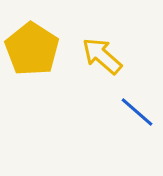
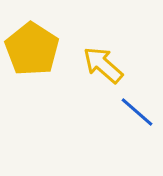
yellow arrow: moved 1 px right, 9 px down
